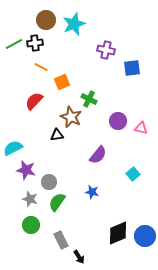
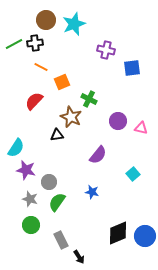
cyan semicircle: moved 3 px right; rotated 150 degrees clockwise
